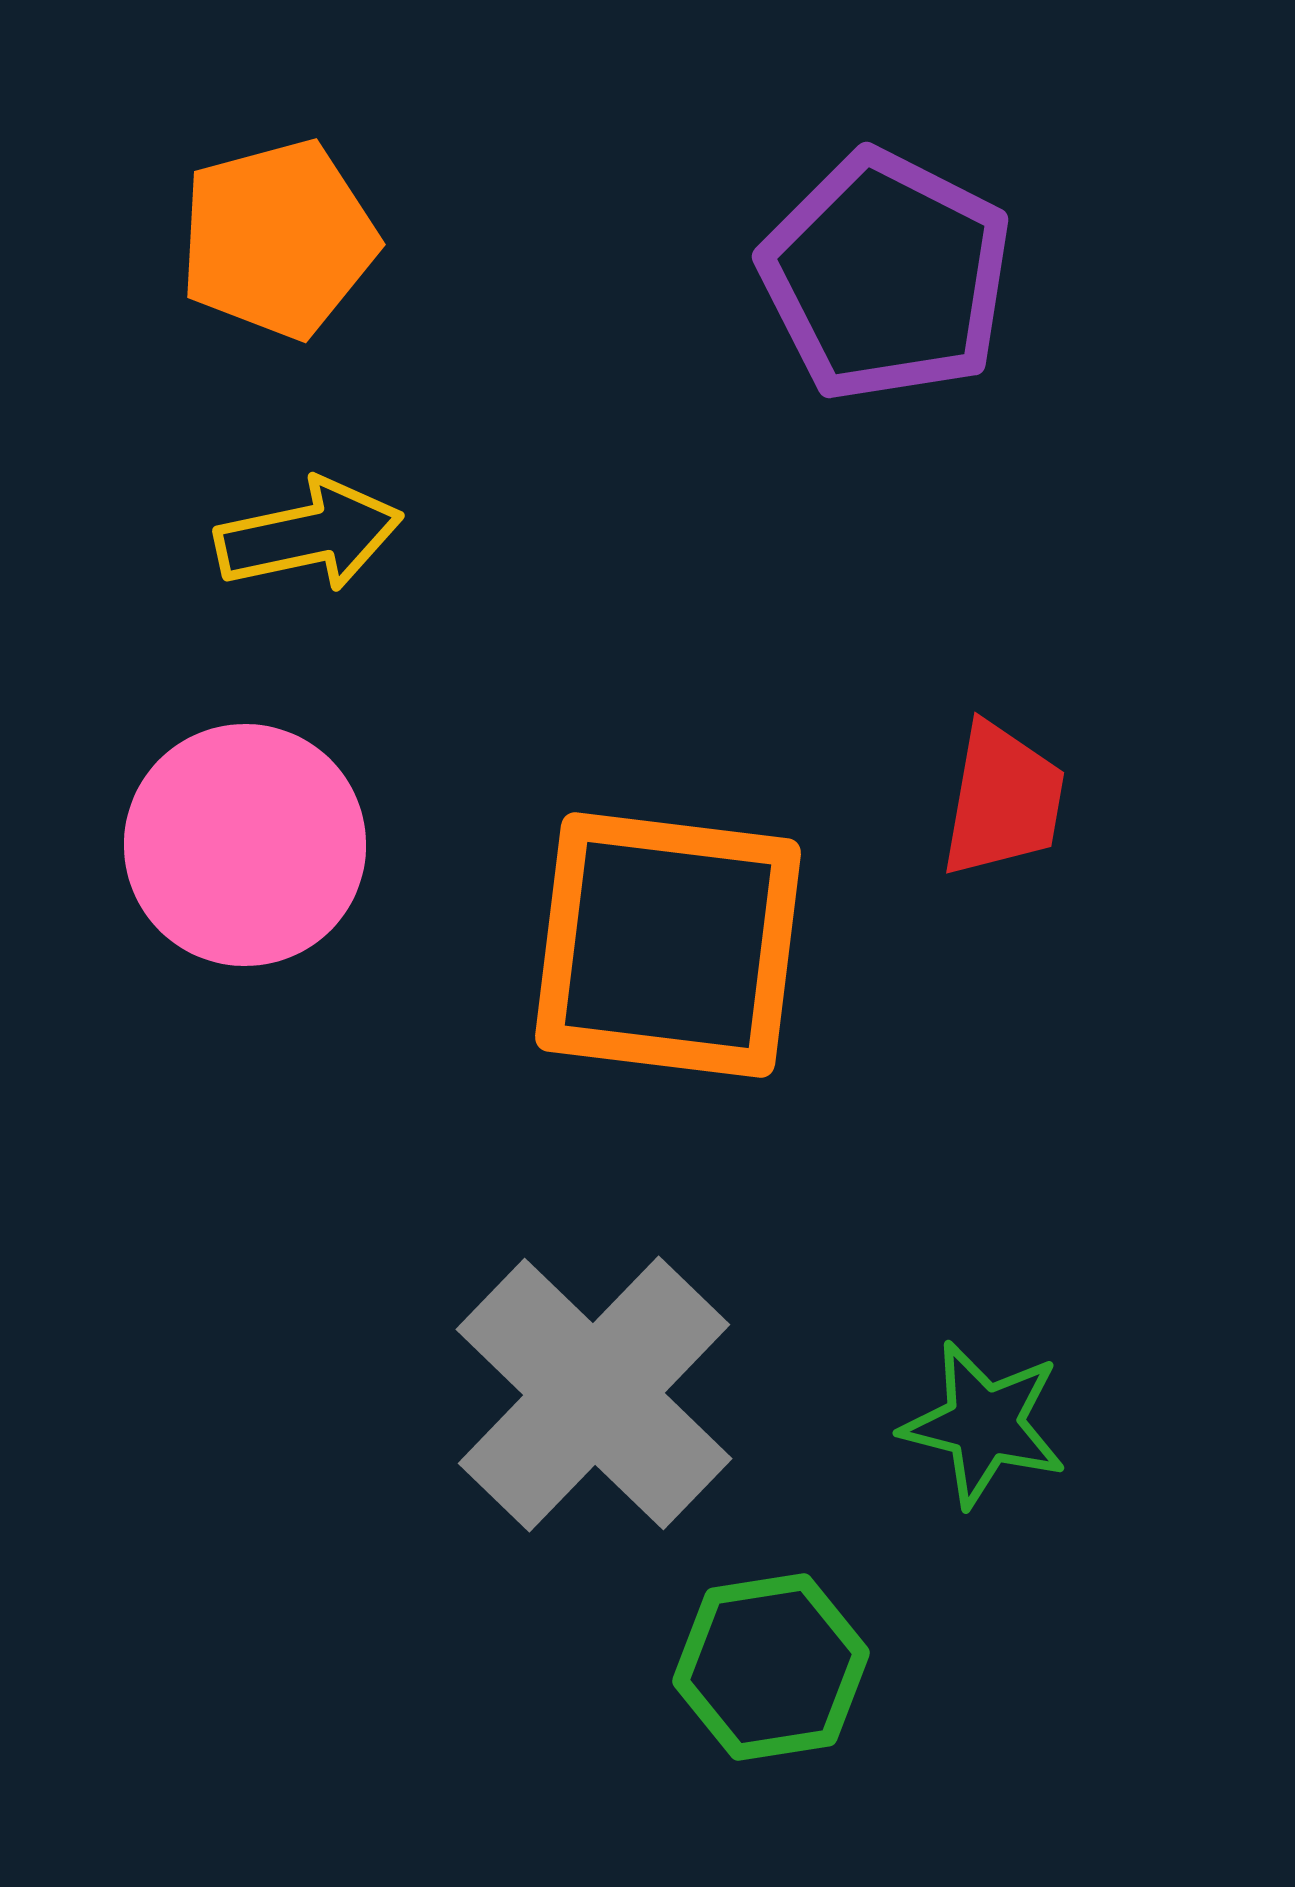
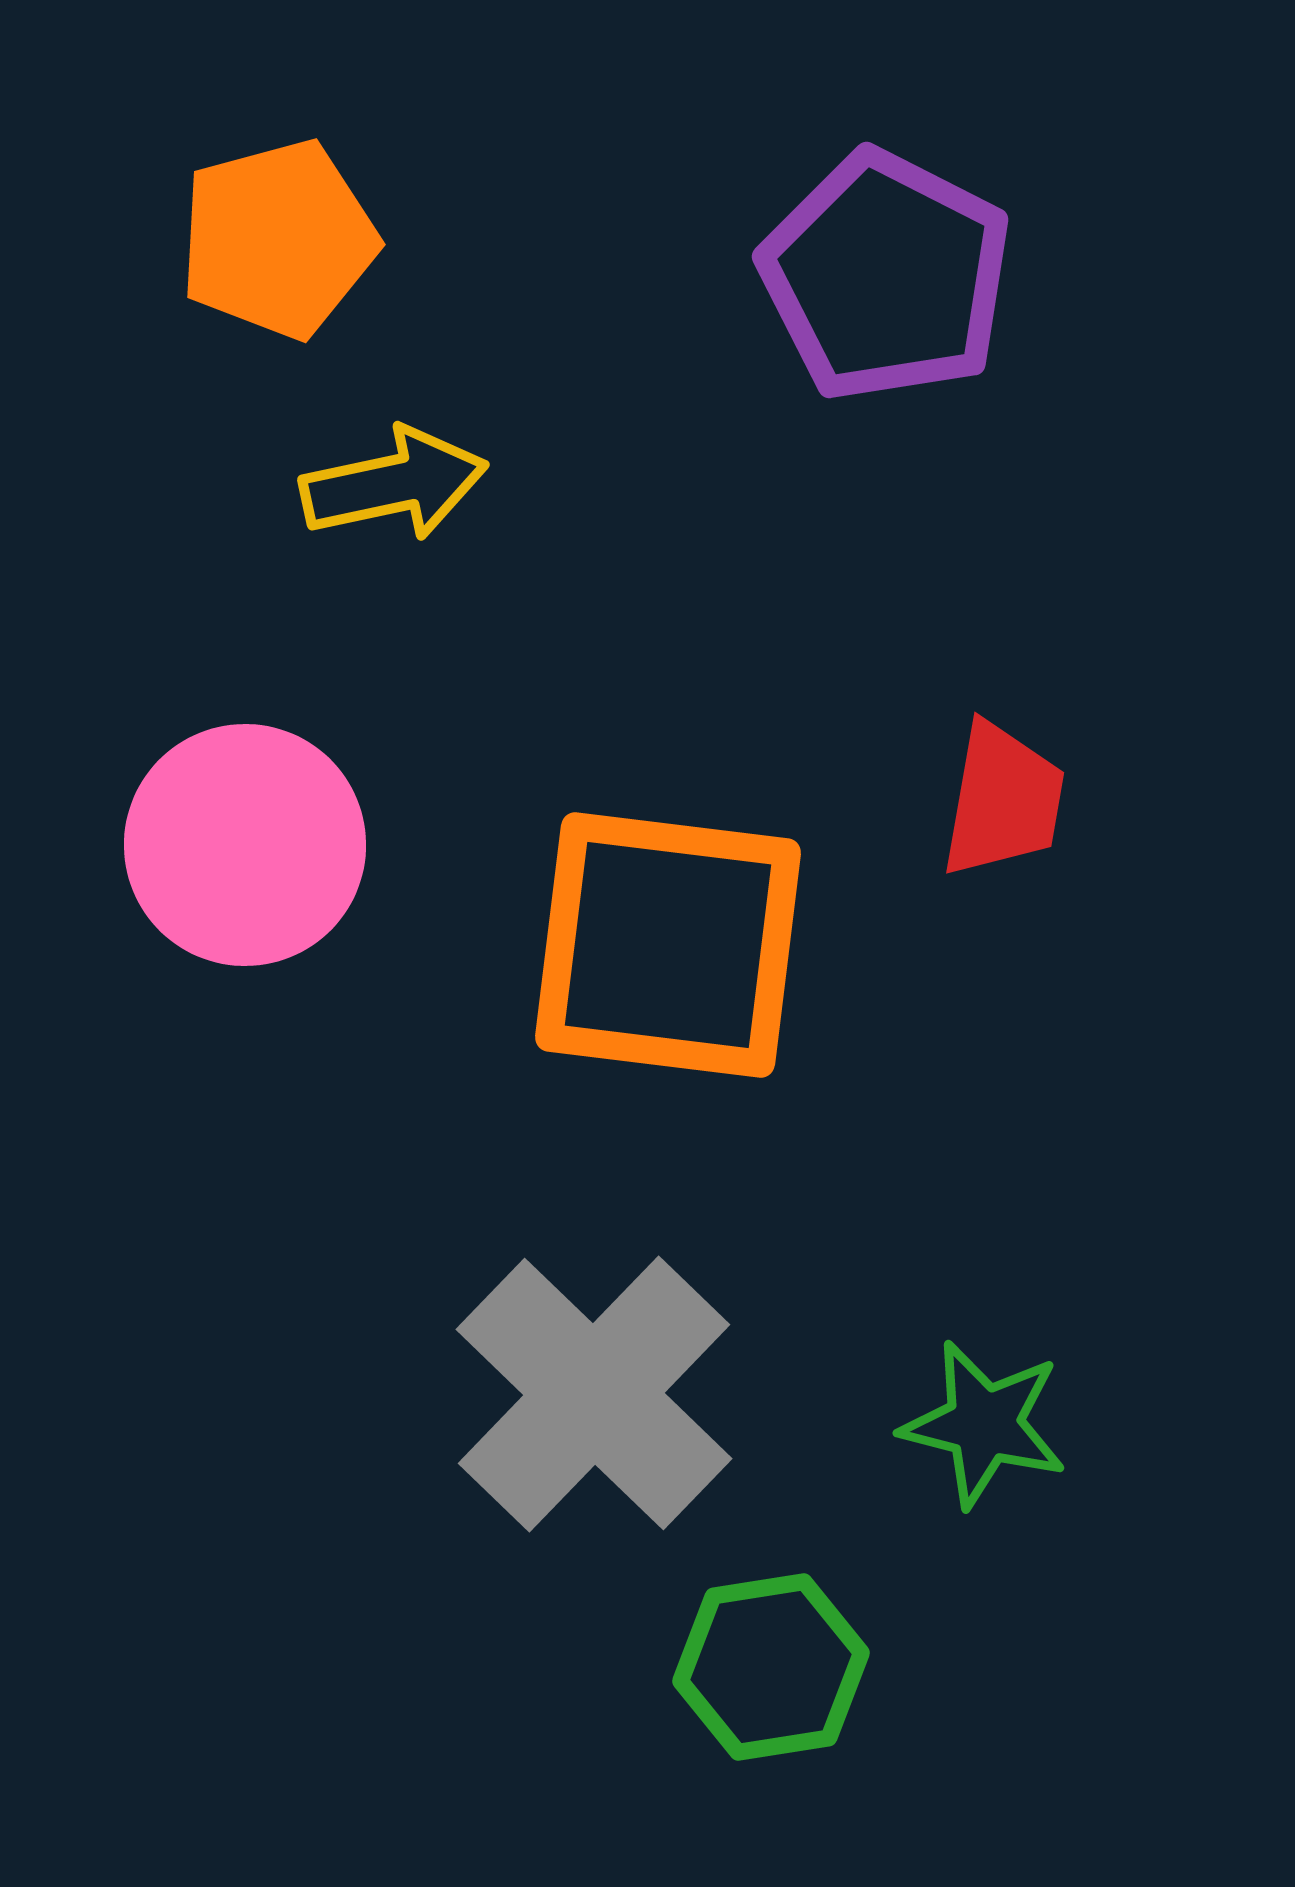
yellow arrow: moved 85 px right, 51 px up
